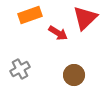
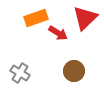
orange rectangle: moved 6 px right, 3 px down
gray cross: moved 4 px down; rotated 30 degrees counterclockwise
brown circle: moved 4 px up
